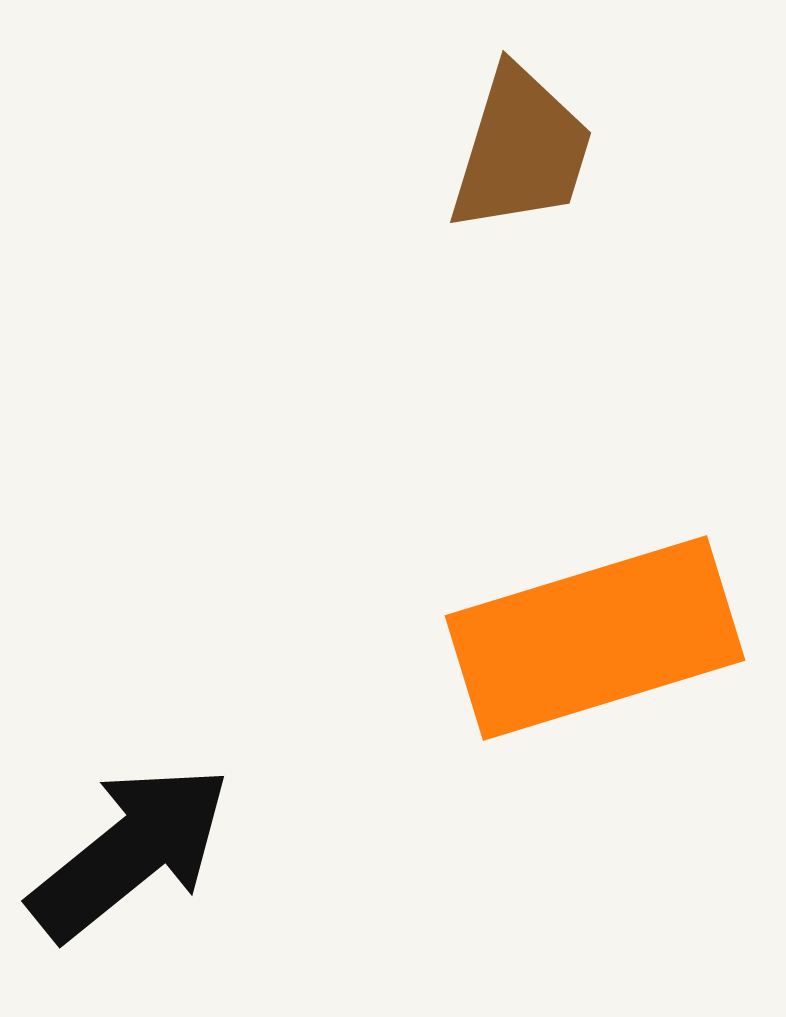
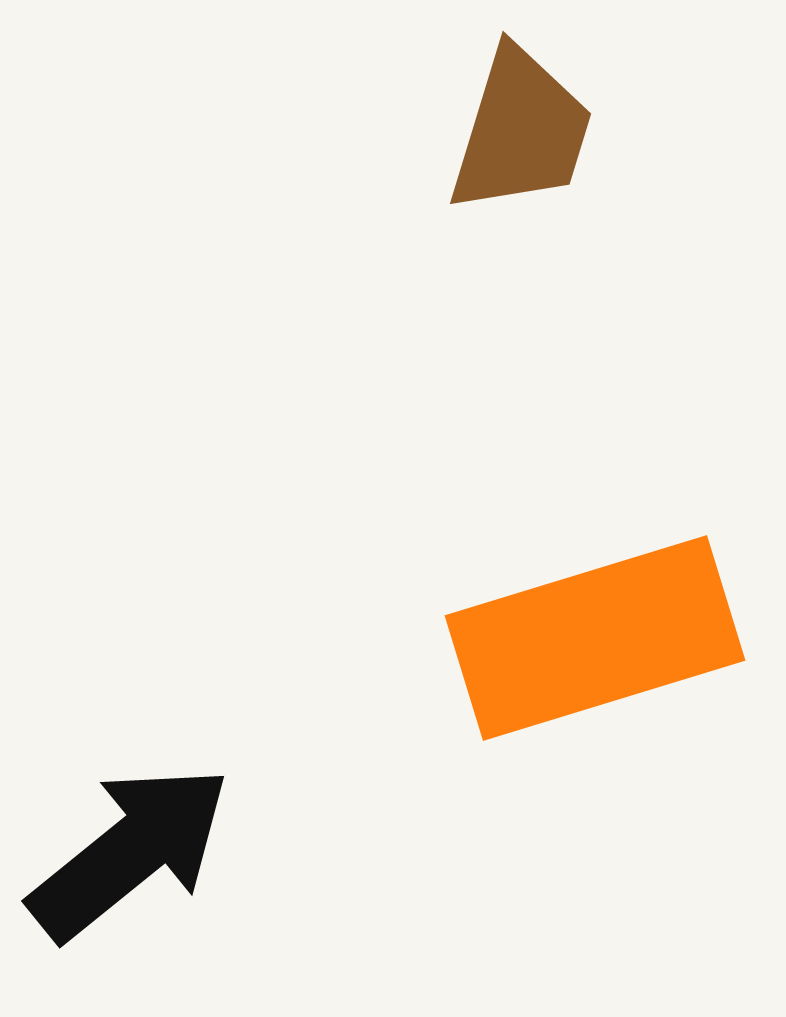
brown trapezoid: moved 19 px up
